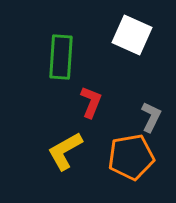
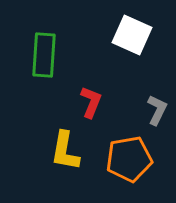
green rectangle: moved 17 px left, 2 px up
gray L-shape: moved 6 px right, 7 px up
yellow L-shape: rotated 51 degrees counterclockwise
orange pentagon: moved 2 px left, 2 px down
